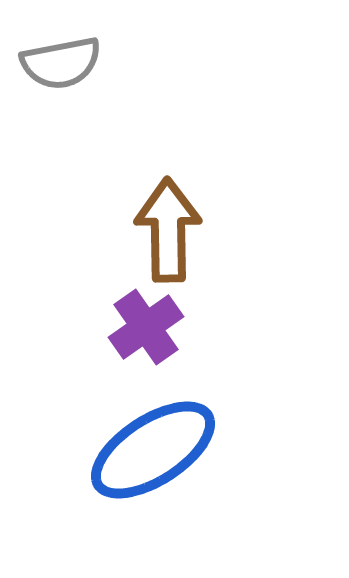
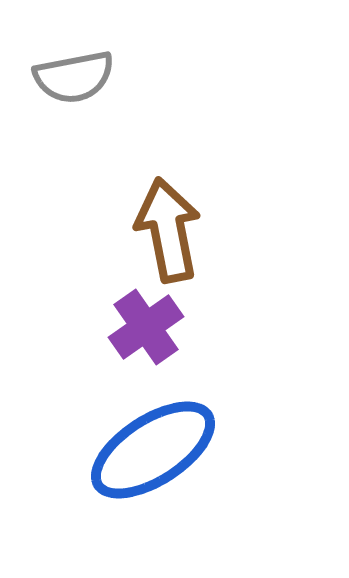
gray semicircle: moved 13 px right, 14 px down
brown arrow: rotated 10 degrees counterclockwise
